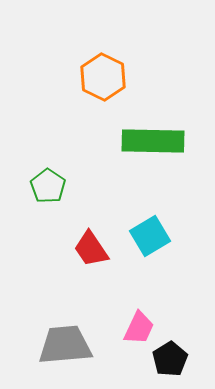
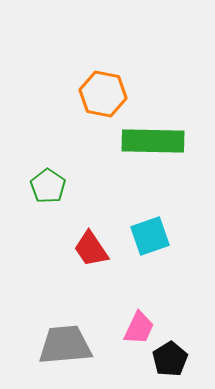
orange hexagon: moved 17 px down; rotated 15 degrees counterclockwise
cyan square: rotated 12 degrees clockwise
